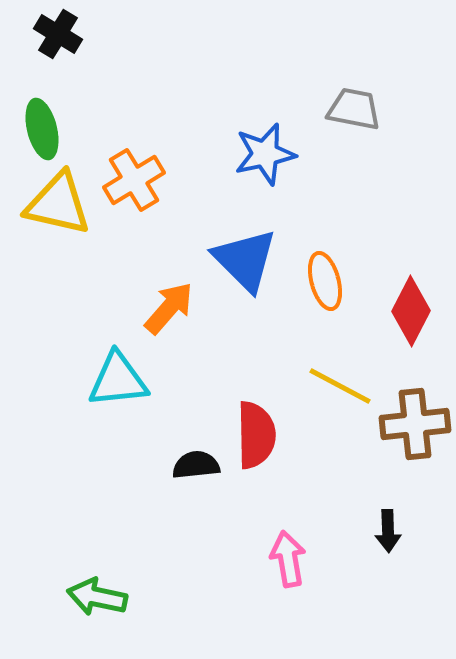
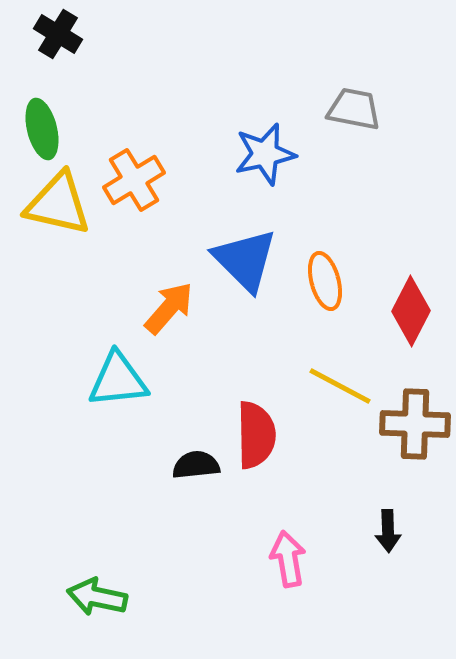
brown cross: rotated 8 degrees clockwise
